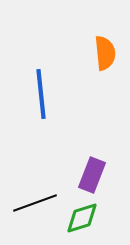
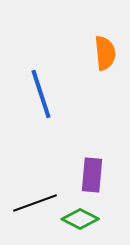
blue line: rotated 12 degrees counterclockwise
purple rectangle: rotated 16 degrees counterclockwise
green diamond: moved 2 px left, 1 px down; rotated 45 degrees clockwise
